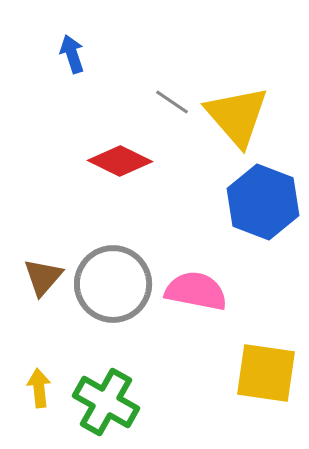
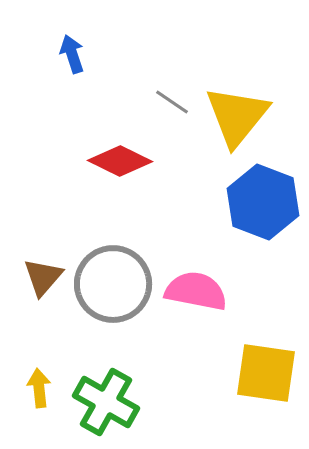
yellow triangle: rotated 20 degrees clockwise
